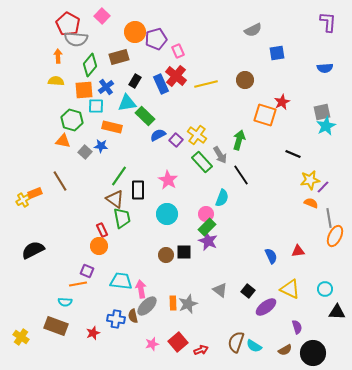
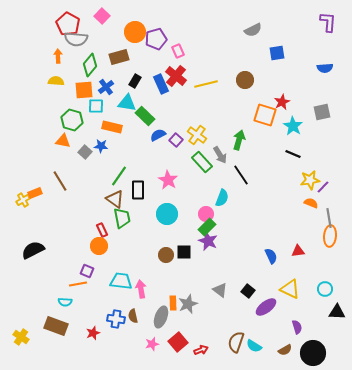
cyan triangle at (127, 103): rotated 18 degrees clockwise
cyan star at (326, 126): moved 33 px left; rotated 12 degrees counterclockwise
orange ellipse at (335, 236): moved 5 px left; rotated 20 degrees counterclockwise
gray ellipse at (147, 306): moved 14 px right, 11 px down; rotated 25 degrees counterclockwise
